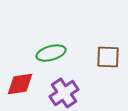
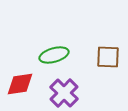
green ellipse: moved 3 px right, 2 px down
purple cross: rotated 12 degrees counterclockwise
